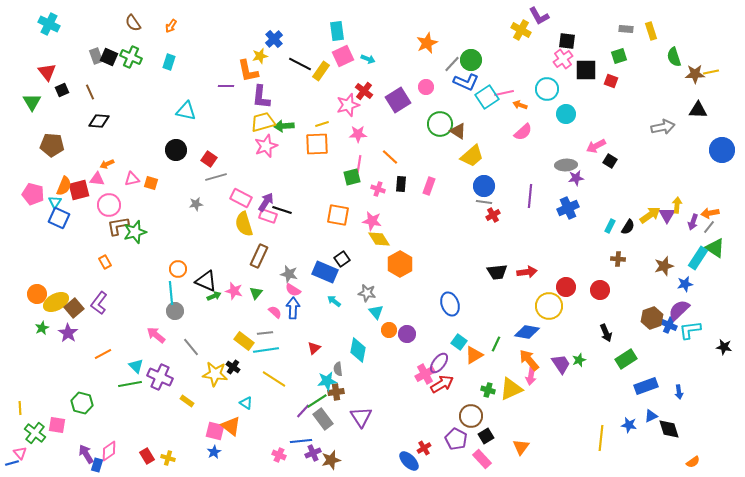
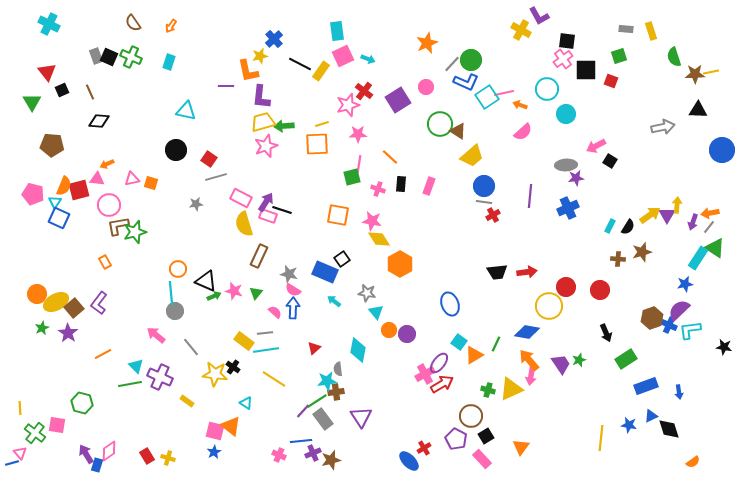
brown star at (664, 266): moved 22 px left, 14 px up
